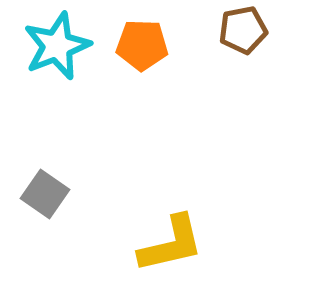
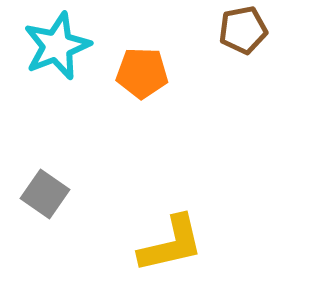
orange pentagon: moved 28 px down
